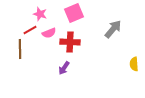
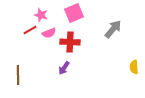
pink star: moved 1 px right, 1 px down
brown line: moved 2 px left, 26 px down
yellow semicircle: moved 3 px down
